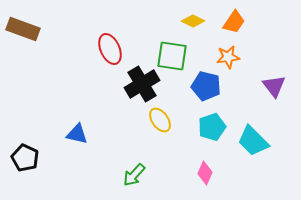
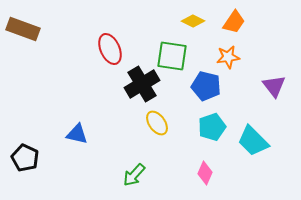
yellow ellipse: moved 3 px left, 3 px down
